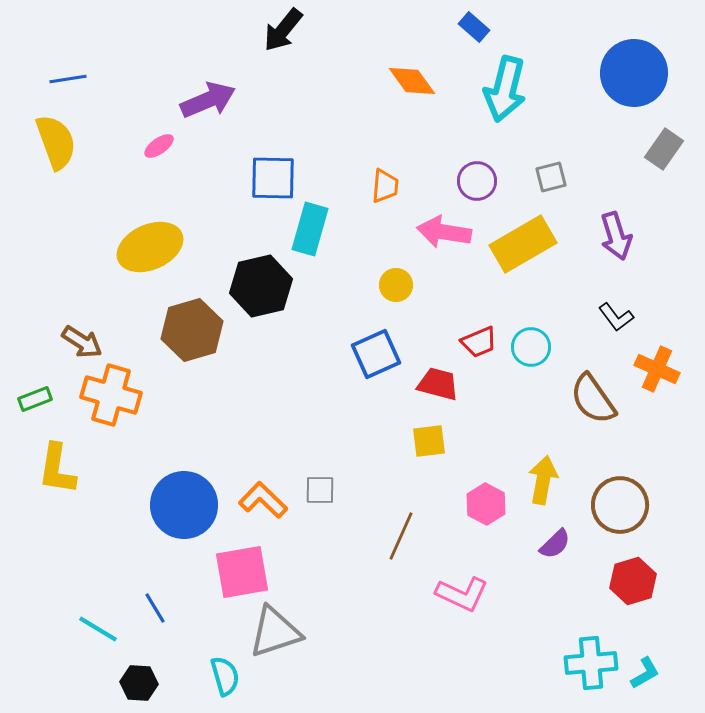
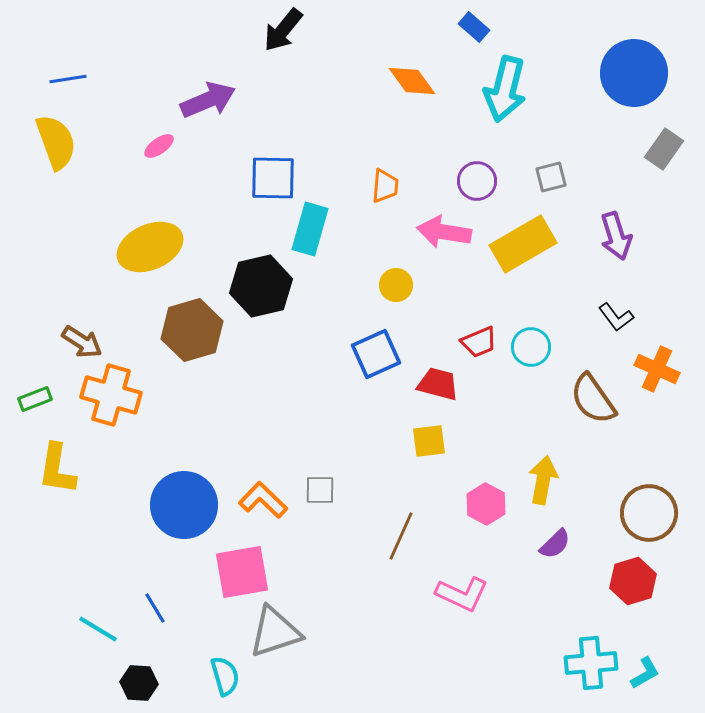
brown circle at (620, 505): moved 29 px right, 8 px down
